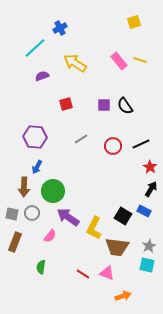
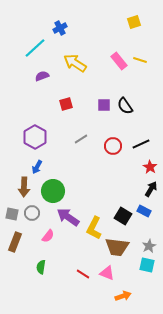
purple hexagon: rotated 25 degrees clockwise
pink semicircle: moved 2 px left
